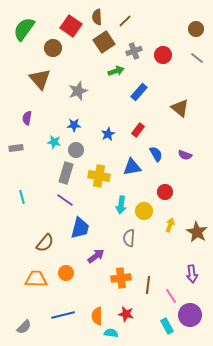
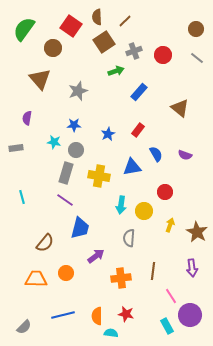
purple arrow at (192, 274): moved 6 px up
brown line at (148, 285): moved 5 px right, 14 px up
